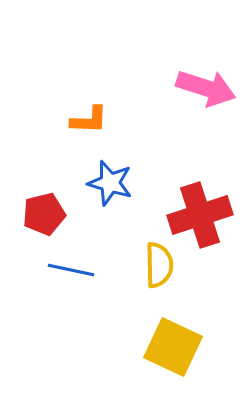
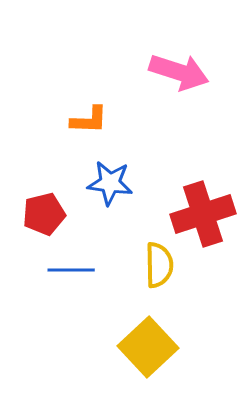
pink arrow: moved 27 px left, 16 px up
blue star: rotated 9 degrees counterclockwise
red cross: moved 3 px right, 1 px up
blue line: rotated 12 degrees counterclockwise
yellow square: moved 25 px left; rotated 22 degrees clockwise
